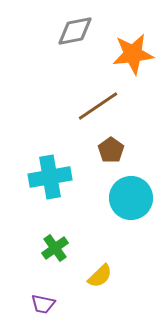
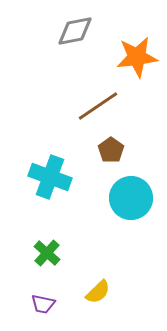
orange star: moved 4 px right, 3 px down
cyan cross: rotated 30 degrees clockwise
green cross: moved 8 px left, 5 px down; rotated 12 degrees counterclockwise
yellow semicircle: moved 2 px left, 16 px down
